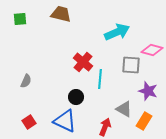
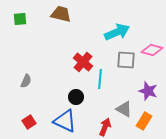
gray square: moved 5 px left, 5 px up
